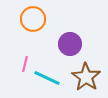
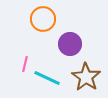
orange circle: moved 10 px right
